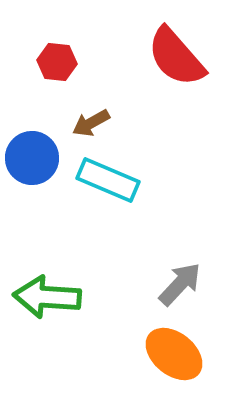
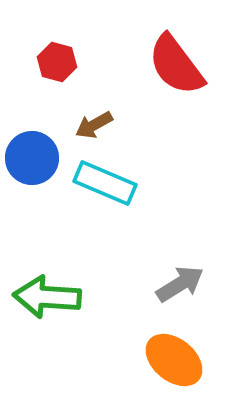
red semicircle: moved 8 px down; rotated 4 degrees clockwise
red hexagon: rotated 9 degrees clockwise
brown arrow: moved 3 px right, 2 px down
cyan rectangle: moved 3 px left, 3 px down
gray arrow: rotated 15 degrees clockwise
orange ellipse: moved 6 px down
